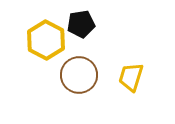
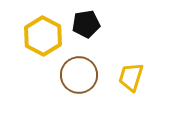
black pentagon: moved 5 px right
yellow hexagon: moved 3 px left, 4 px up
